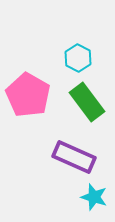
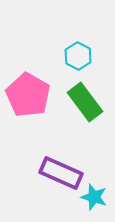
cyan hexagon: moved 2 px up
green rectangle: moved 2 px left
purple rectangle: moved 13 px left, 16 px down
